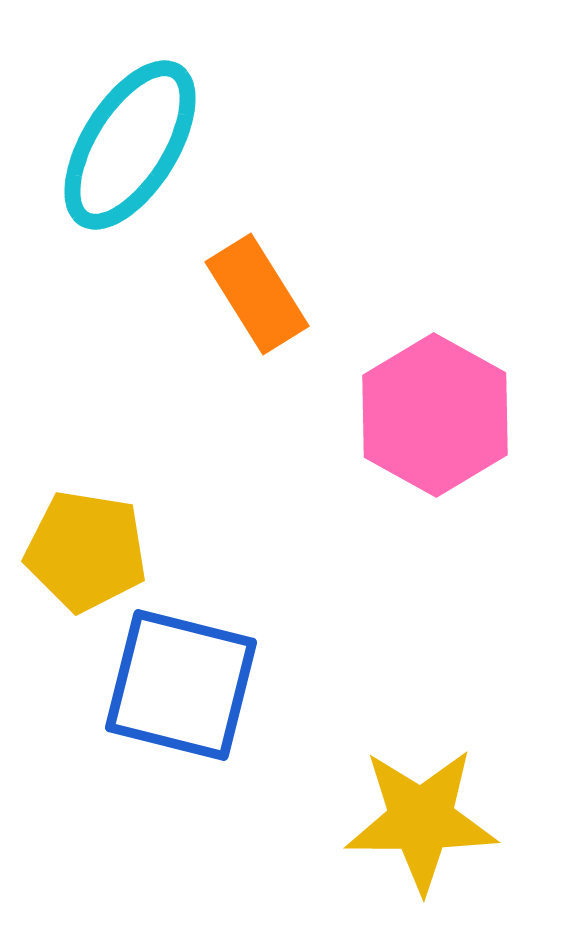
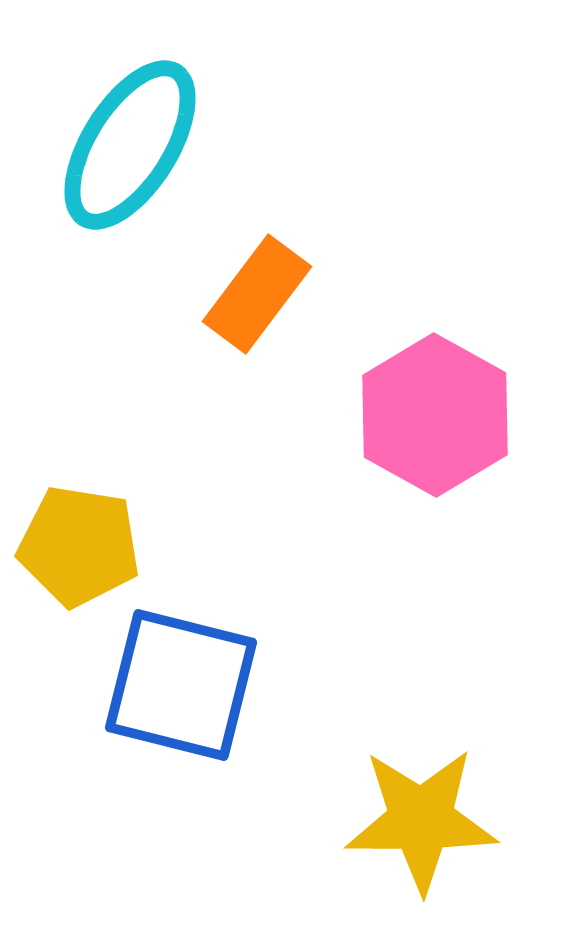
orange rectangle: rotated 69 degrees clockwise
yellow pentagon: moved 7 px left, 5 px up
